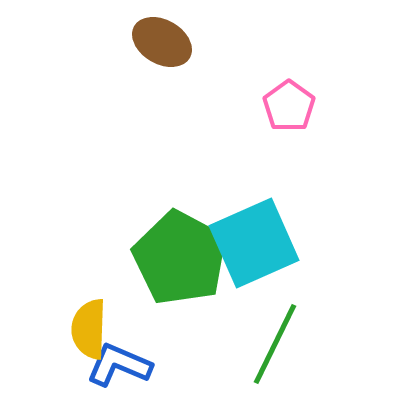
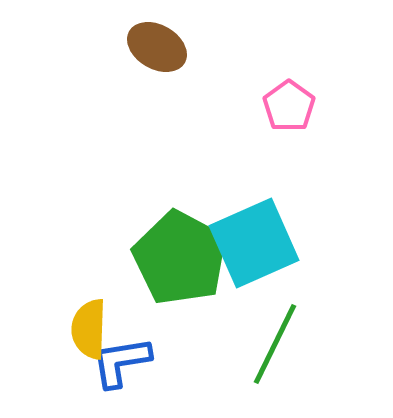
brown ellipse: moved 5 px left, 5 px down
blue L-shape: moved 2 px right, 3 px up; rotated 32 degrees counterclockwise
